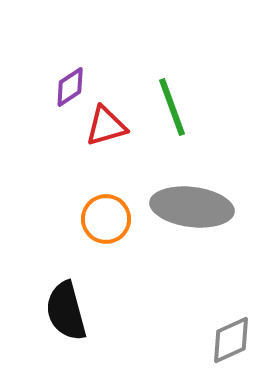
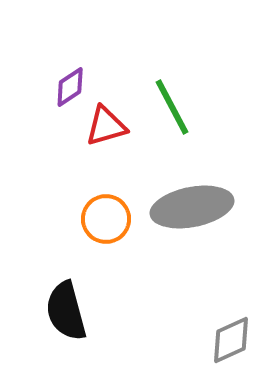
green line: rotated 8 degrees counterclockwise
gray ellipse: rotated 18 degrees counterclockwise
